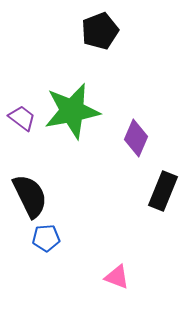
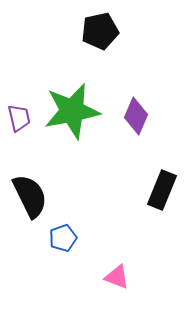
black pentagon: rotated 9 degrees clockwise
purple trapezoid: moved 3 px left; rotated 40 degrees clockwise
purple diamond: moved 22 px up
black rectangle: moved 1 px left, 1 px up
blue pentagon: moved 17 px right; rotated 16 degrees counterclockwise
